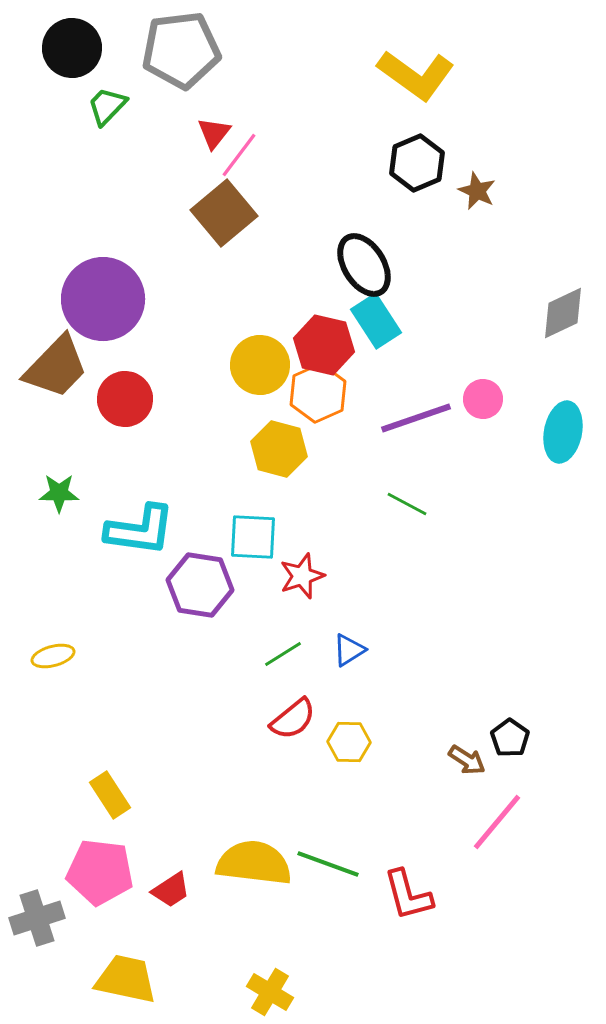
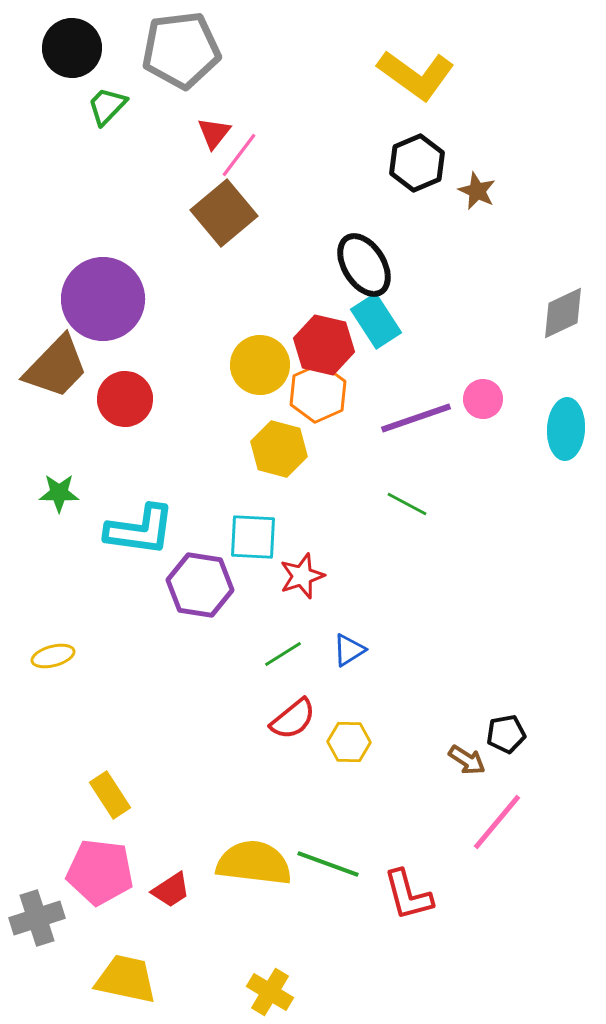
cyan ellipse at (563, 432): moved 3 px right, 3 px up; rotated 8 degrees counterclockwise
black pentagon at (510, 738): moved 4 px left, 4 px up; rotated 27 degrees clockwise
